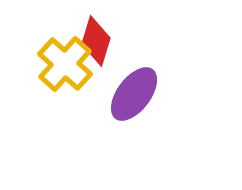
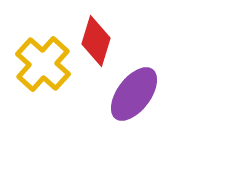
yellow cross: moved 22 px left
